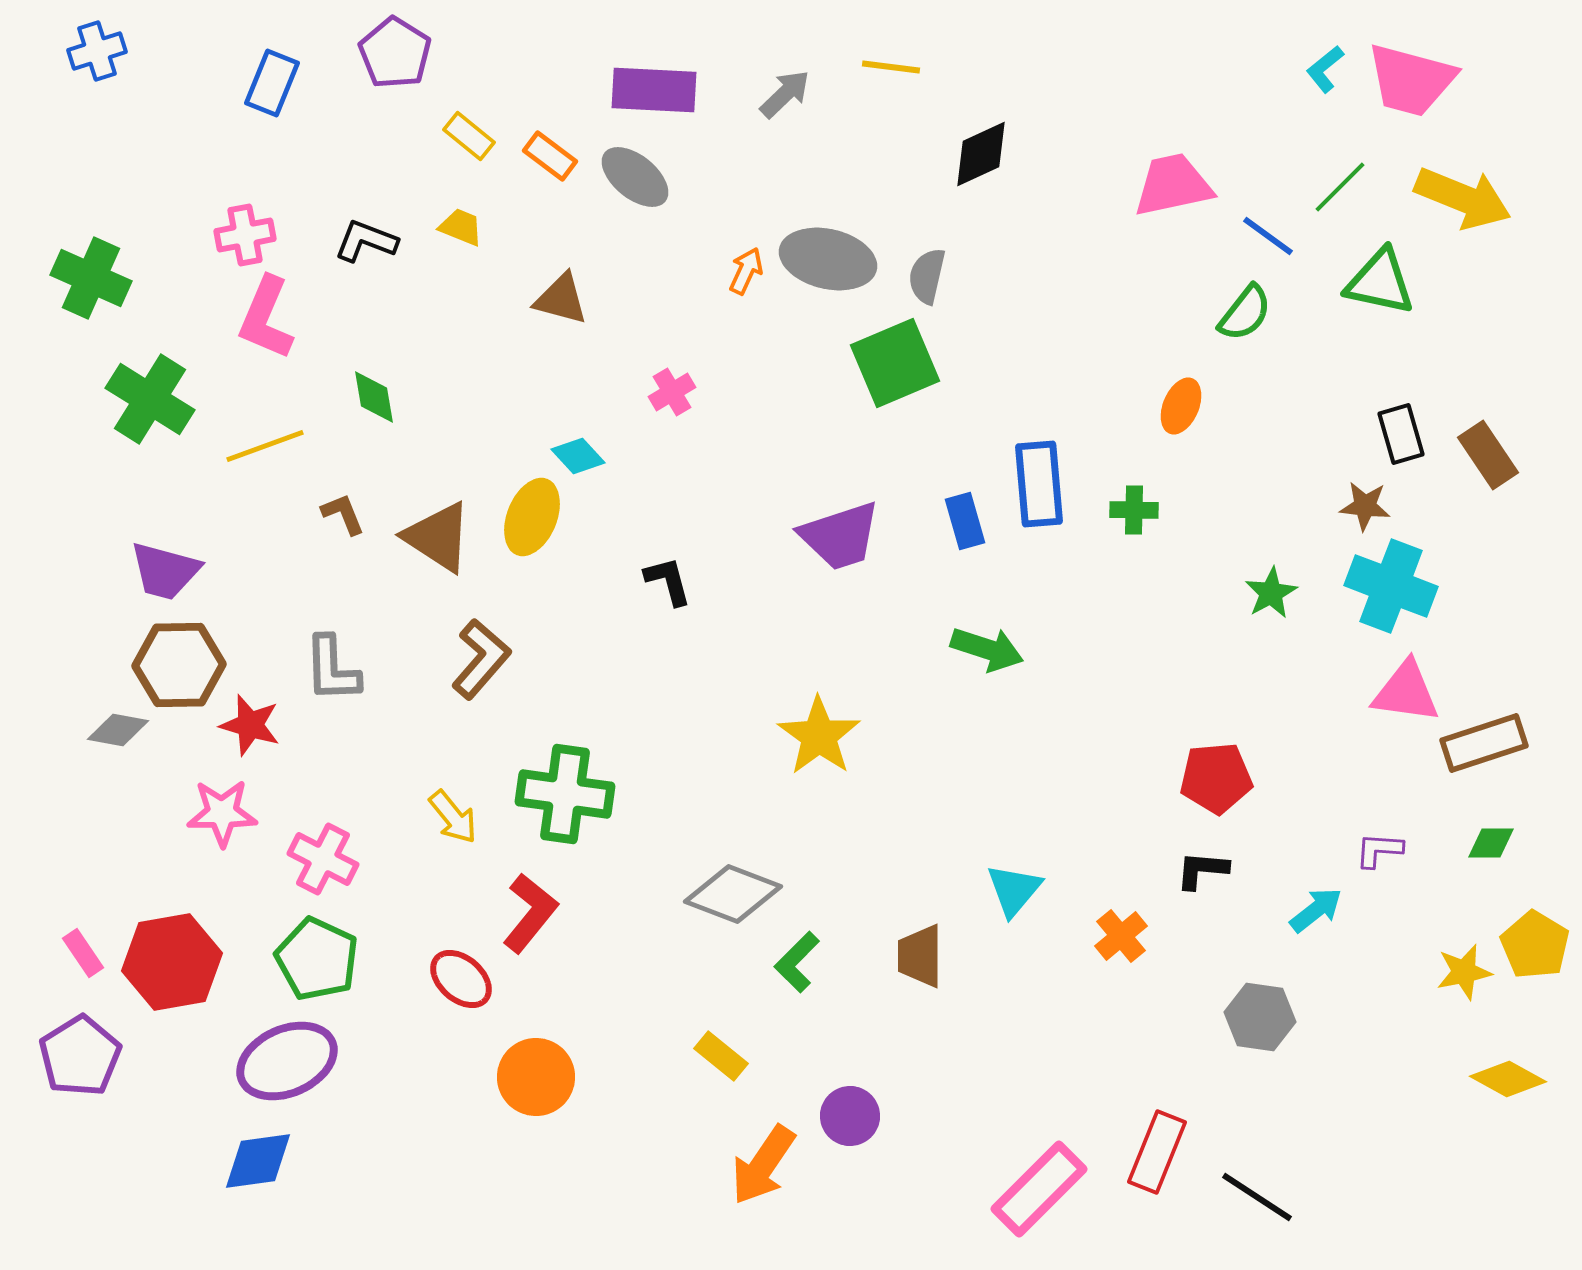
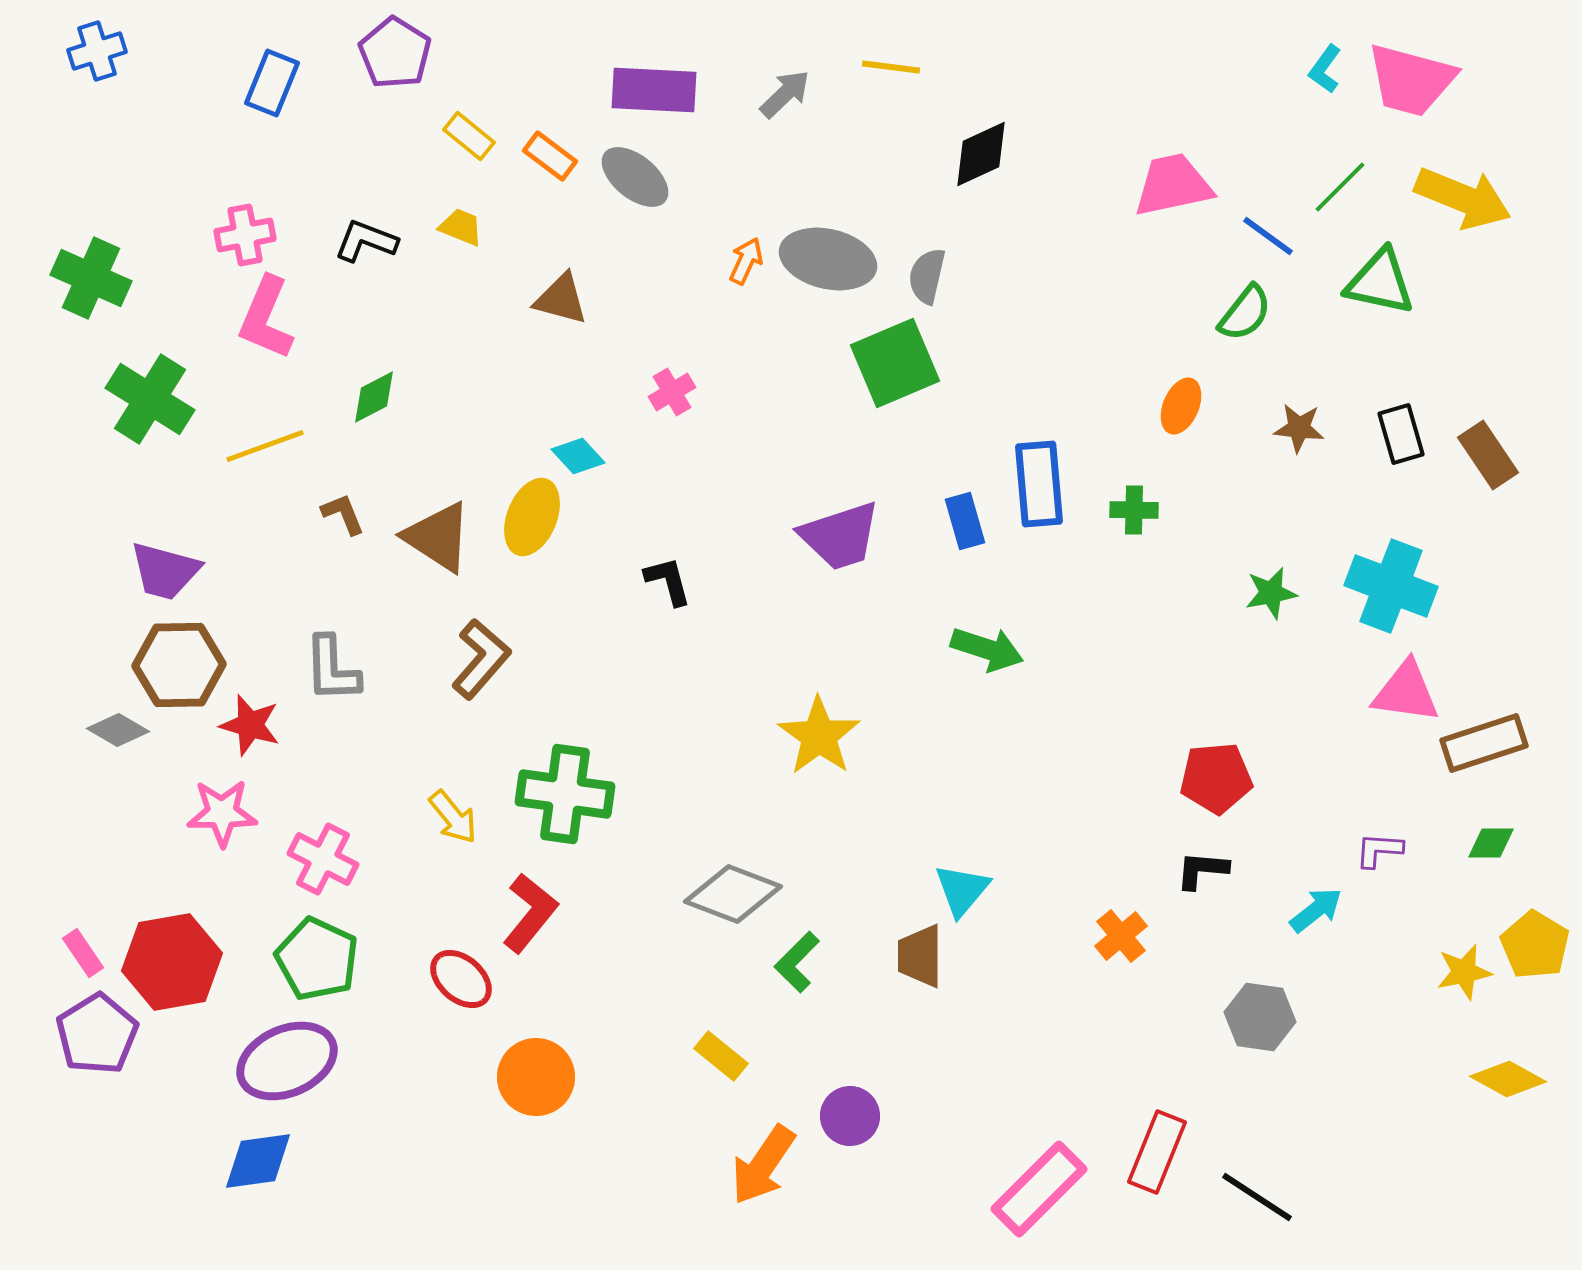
cyan L-shape at (1325, 69): rotated 15 degrees counterclockwise
orange arrow at (746, 271): moved 10 px up
green diamond at (374, 397): rotated 72 degrees clockwise
brown star at (1365, 506): moved 66 px left, 78 px up
green star at (1271, 593): rotated 18 degrees clockwise
gray diamond at (118, 730): rotated 20 degrees clockwise
cyan triangle at (1014, 890): moved 52 px left
purple pentagon at (80, 1056): moved 17 px right, 22 px up
